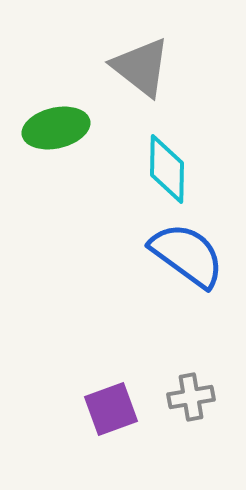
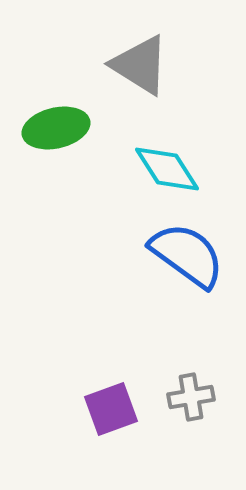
gray triangle: moved 1 px left, 2 px up; rotated 6 degrees counterclockwise
cyan diamond: rotated 34 degrees counterclockwise
